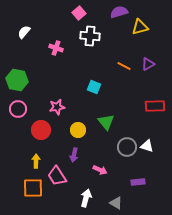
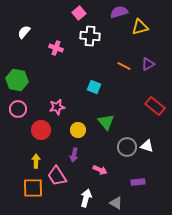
red rectangle: rotated 42 degrees clockwise
